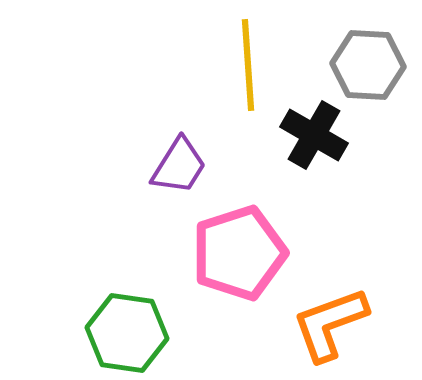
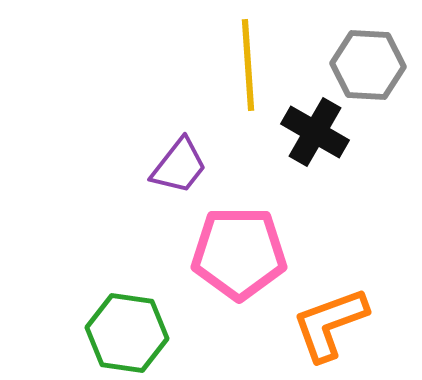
black cross: moved 1 px right, 3 px up
purple trapezoid: rotated 6 degrees clockwise
pink pentagon: rotated 18 degrees clockwise
